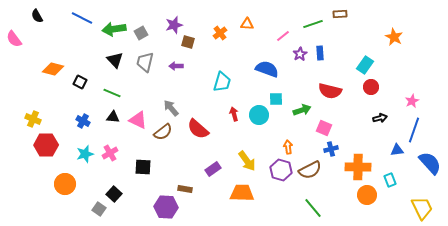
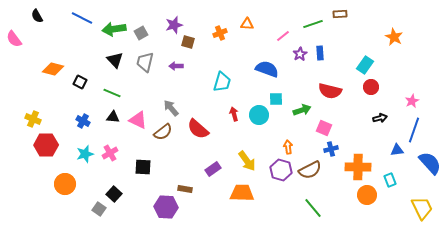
orange cross at (220, 33): rotated 16 degrees clockwise
